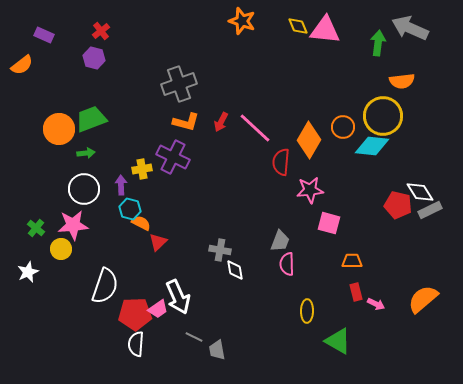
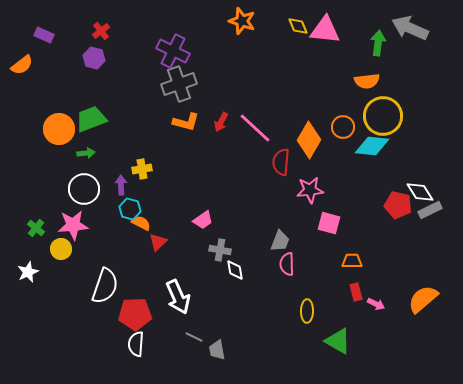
orange semicircle at (402, 81): moved 35 px left
purple cross at (173, 157): moved 106 px up
pink trapezoid at (158, 309): moved 45 px right, 89 px up
